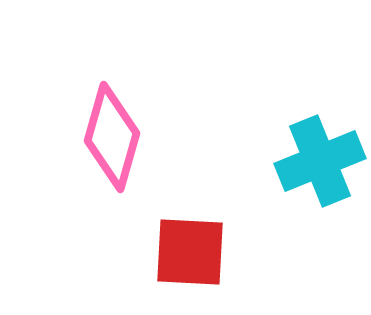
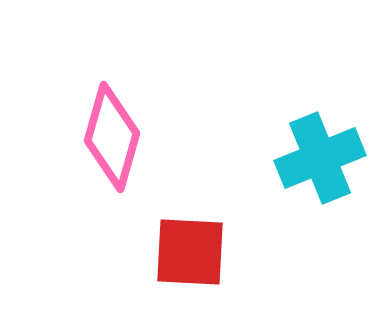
cyan cross: moved 3 px up
